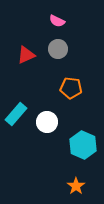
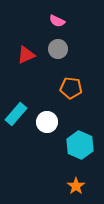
cyan hexagon: moved 3 px left
